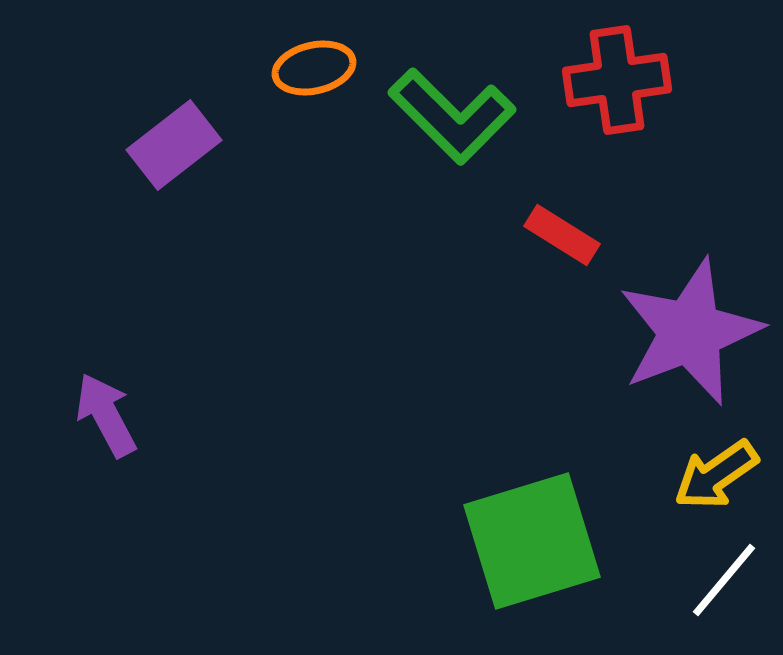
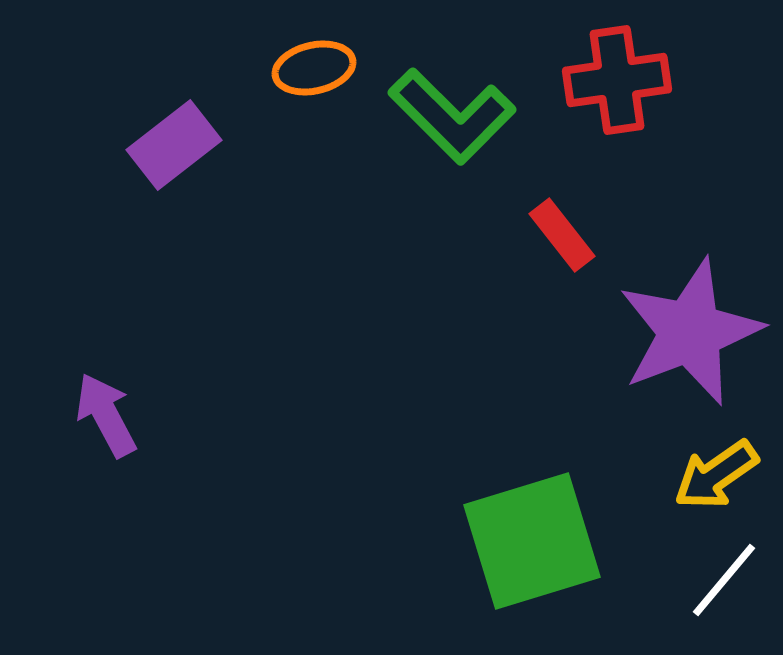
red rectangle: rotated 20 degrees clockwise
